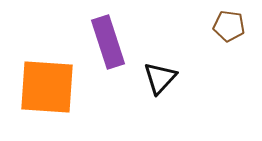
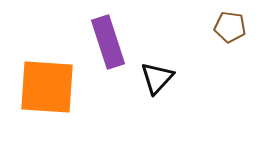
brown pentagon: moved 1 px right, 1 px down
black triangle: moved 3 px left
